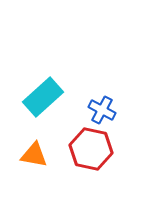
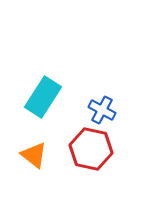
cyan rectangle: rotated 15 degrees counterclockwise
orange triangle: rotated 28 degrees clockwise
